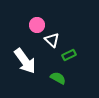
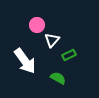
white triangle: rotated 28 degrees clockwise
